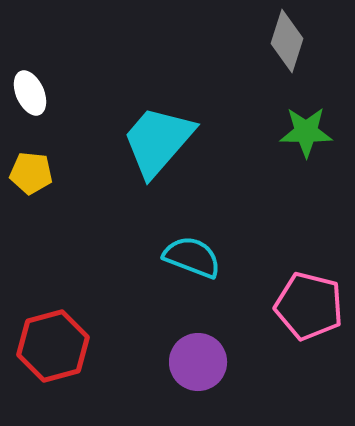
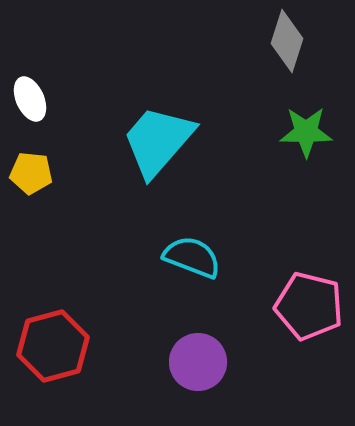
white ellipse: moved 6 px down
